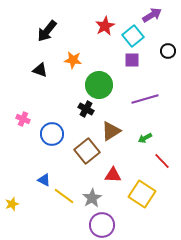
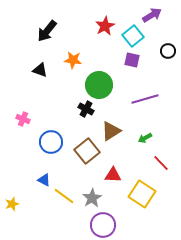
purple square: rotated 14 degrees clockwise
blue circle: moved 1 px left, 8 px down
red line: moved 1 px left, 2 px down
purple circle: moved 1 px right
